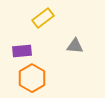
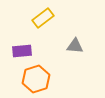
orange hexagon: moved 4 px right, 1 px down; rotated 12 degrees clockwise
